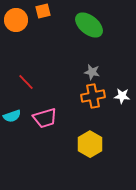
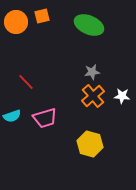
orange square: moved 1 px left, 5 px down
orange circle: moved 2 px down
green ellipse: rotated 16 degrees counterclockwise
gray star: rotated 21 degrees counterclockwise
orange cross: rotated 30 degrees counterclockwise
yellow hexagon: rotated 15 degrees counterclockwise
